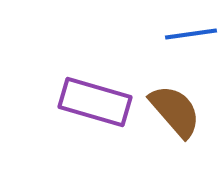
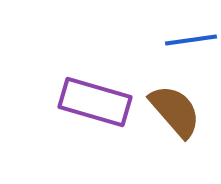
blue line: moved 6 px down
